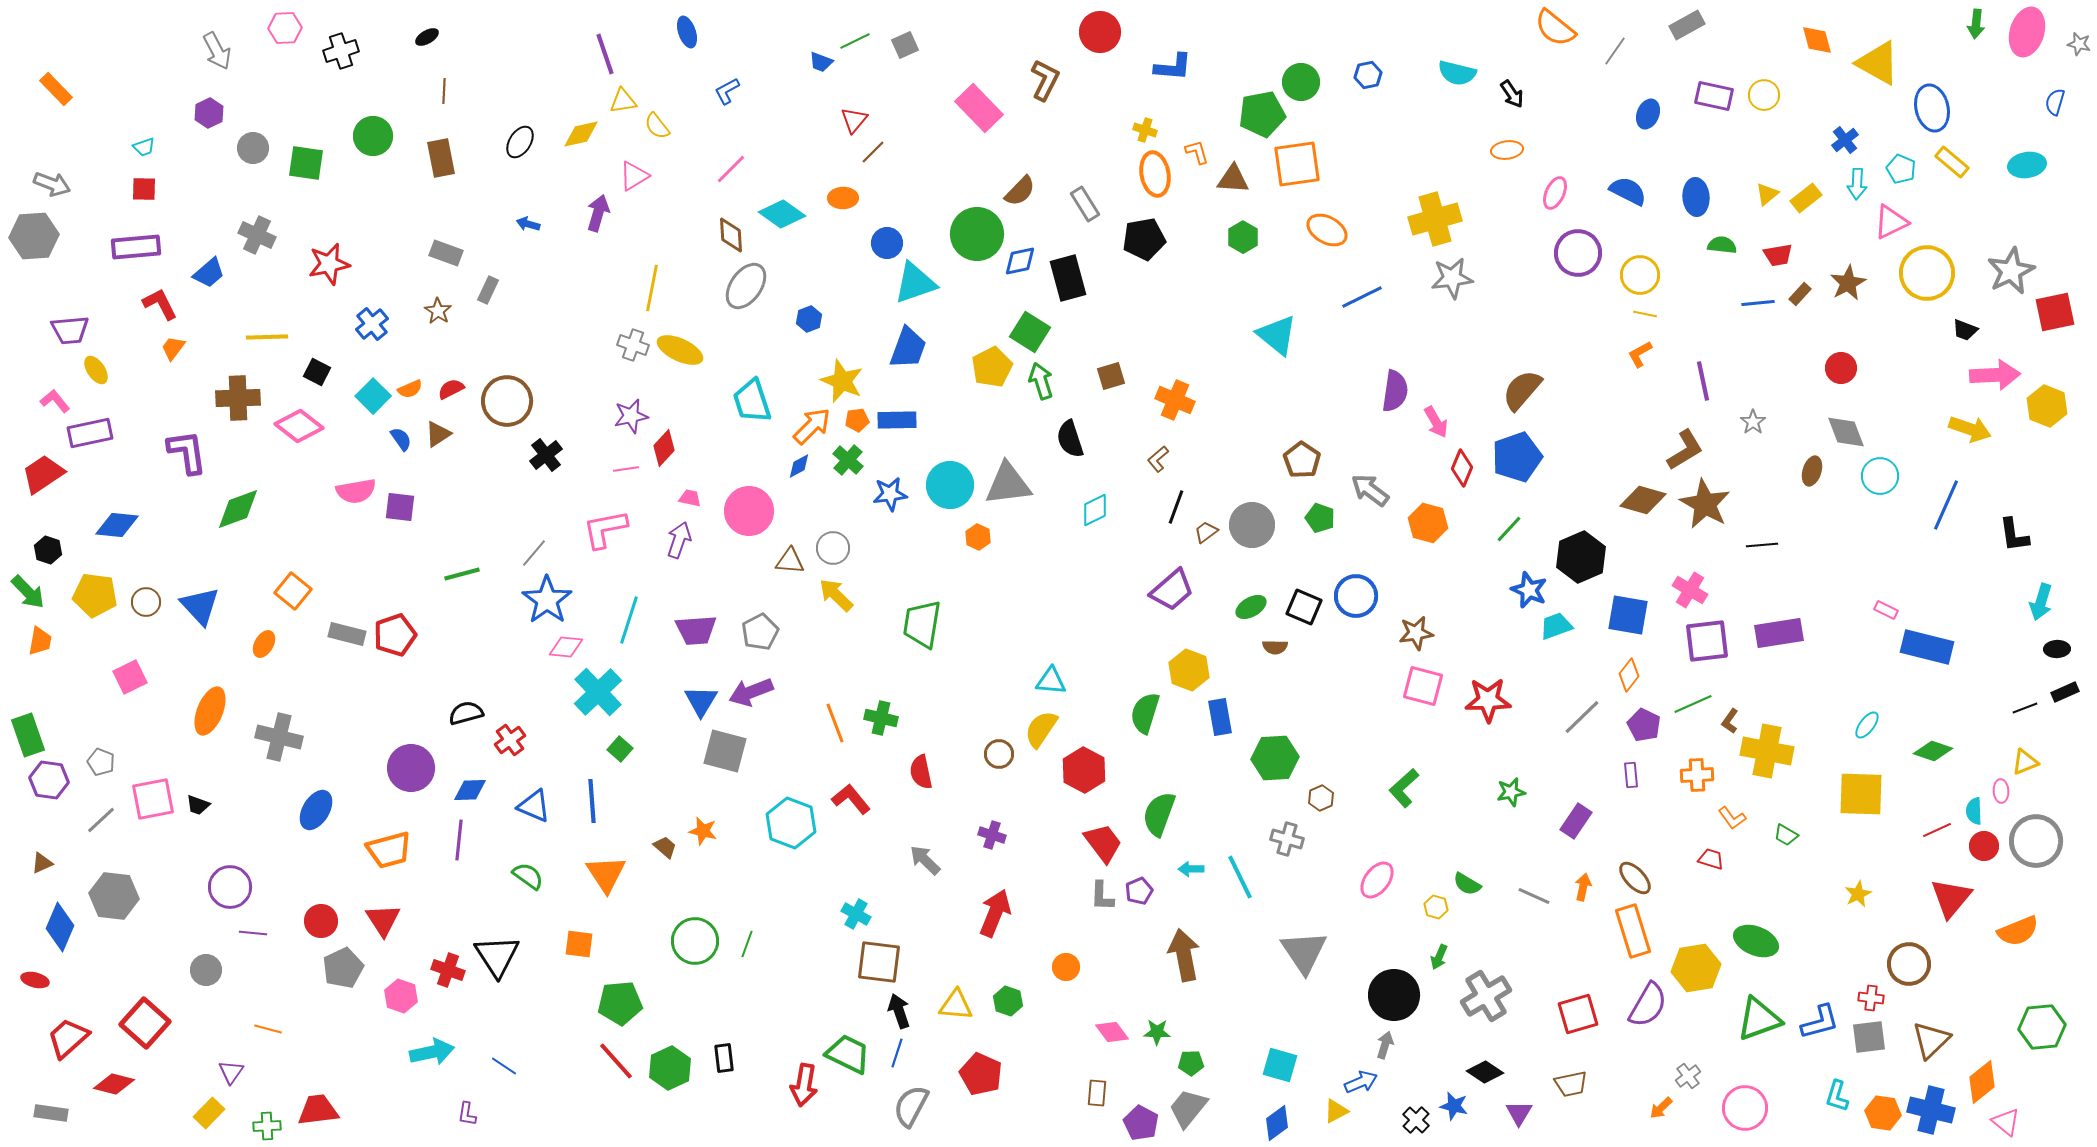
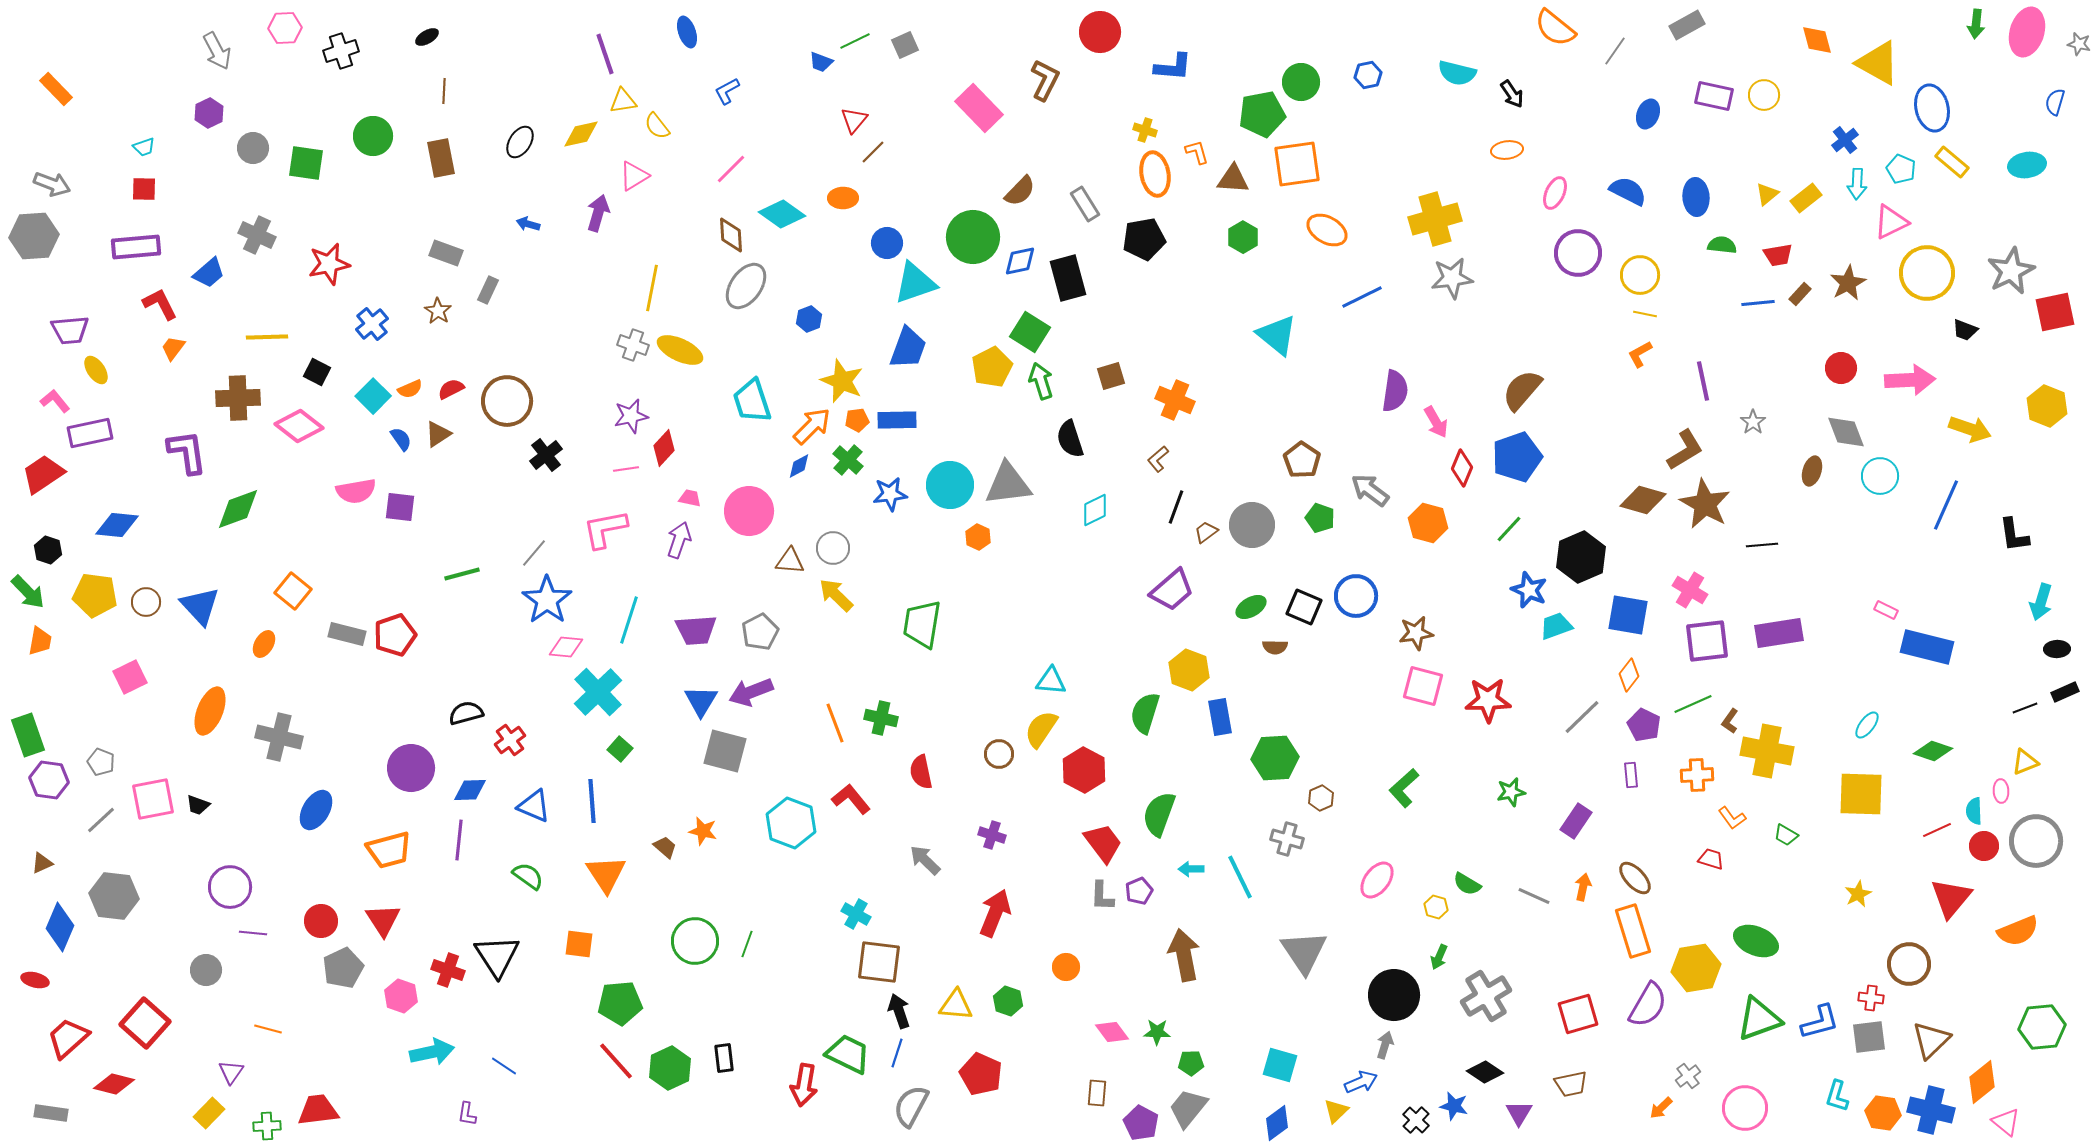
green circle at (977, 234): moved 4 px left, 3 px down
pink arrow at (1995, 375): moved 85 px left, 5 px down
yellow triangle at (1336, 1111): rotated 16 degrees counterclockwise
